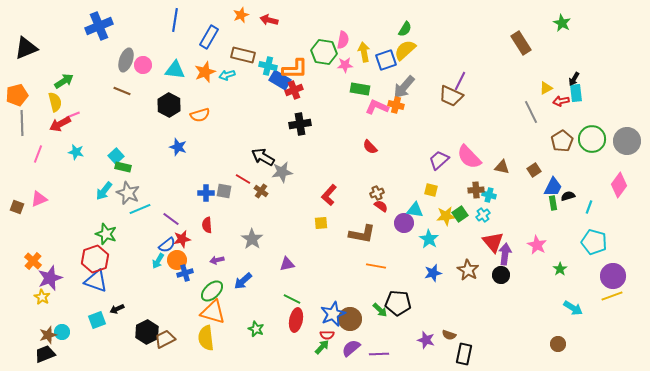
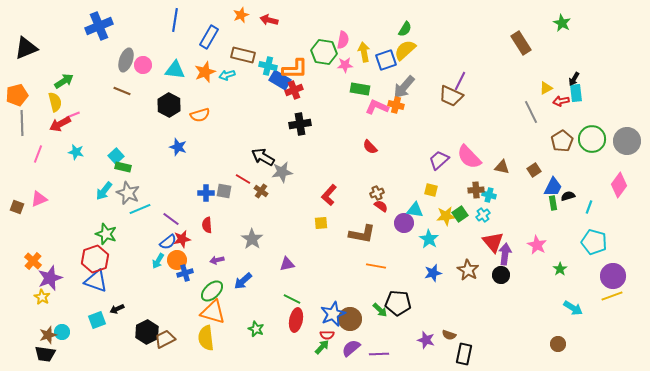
blue semicircle at (167, 245): moved 1 px right, 3 px up
black trapezoid at (45, 354): rotated 150 degrees counterclockwise
